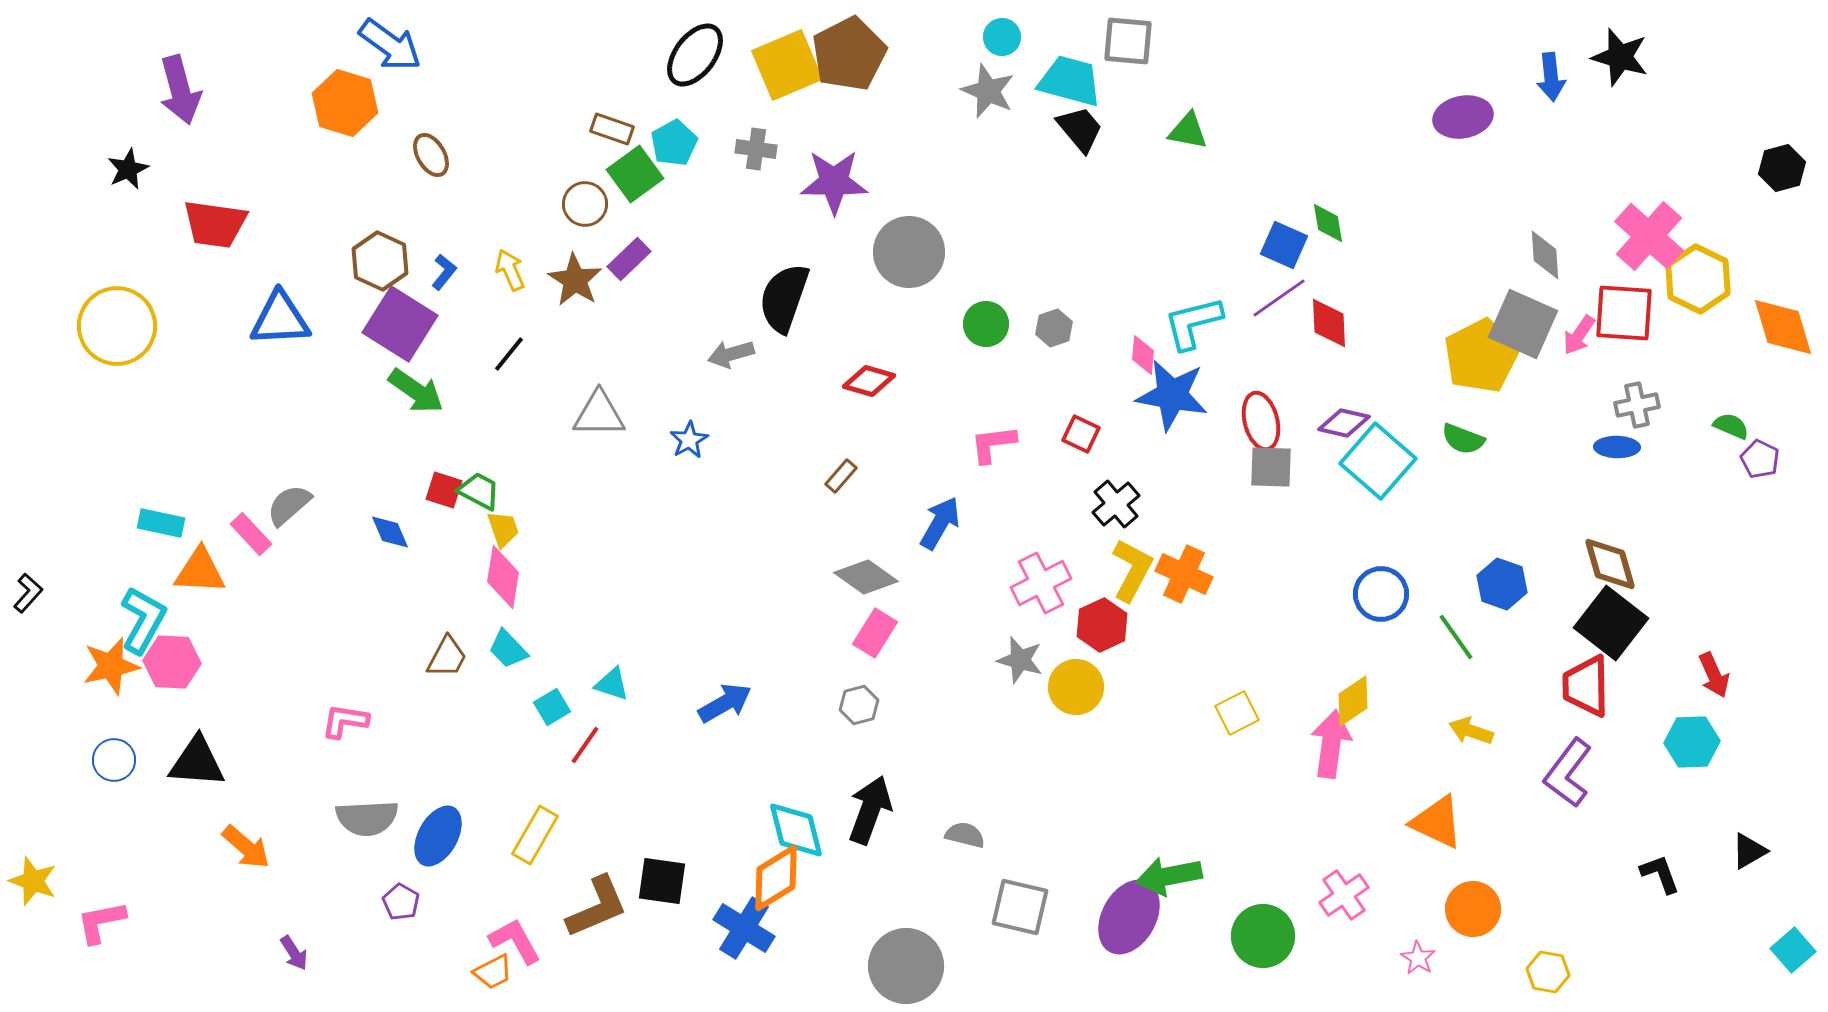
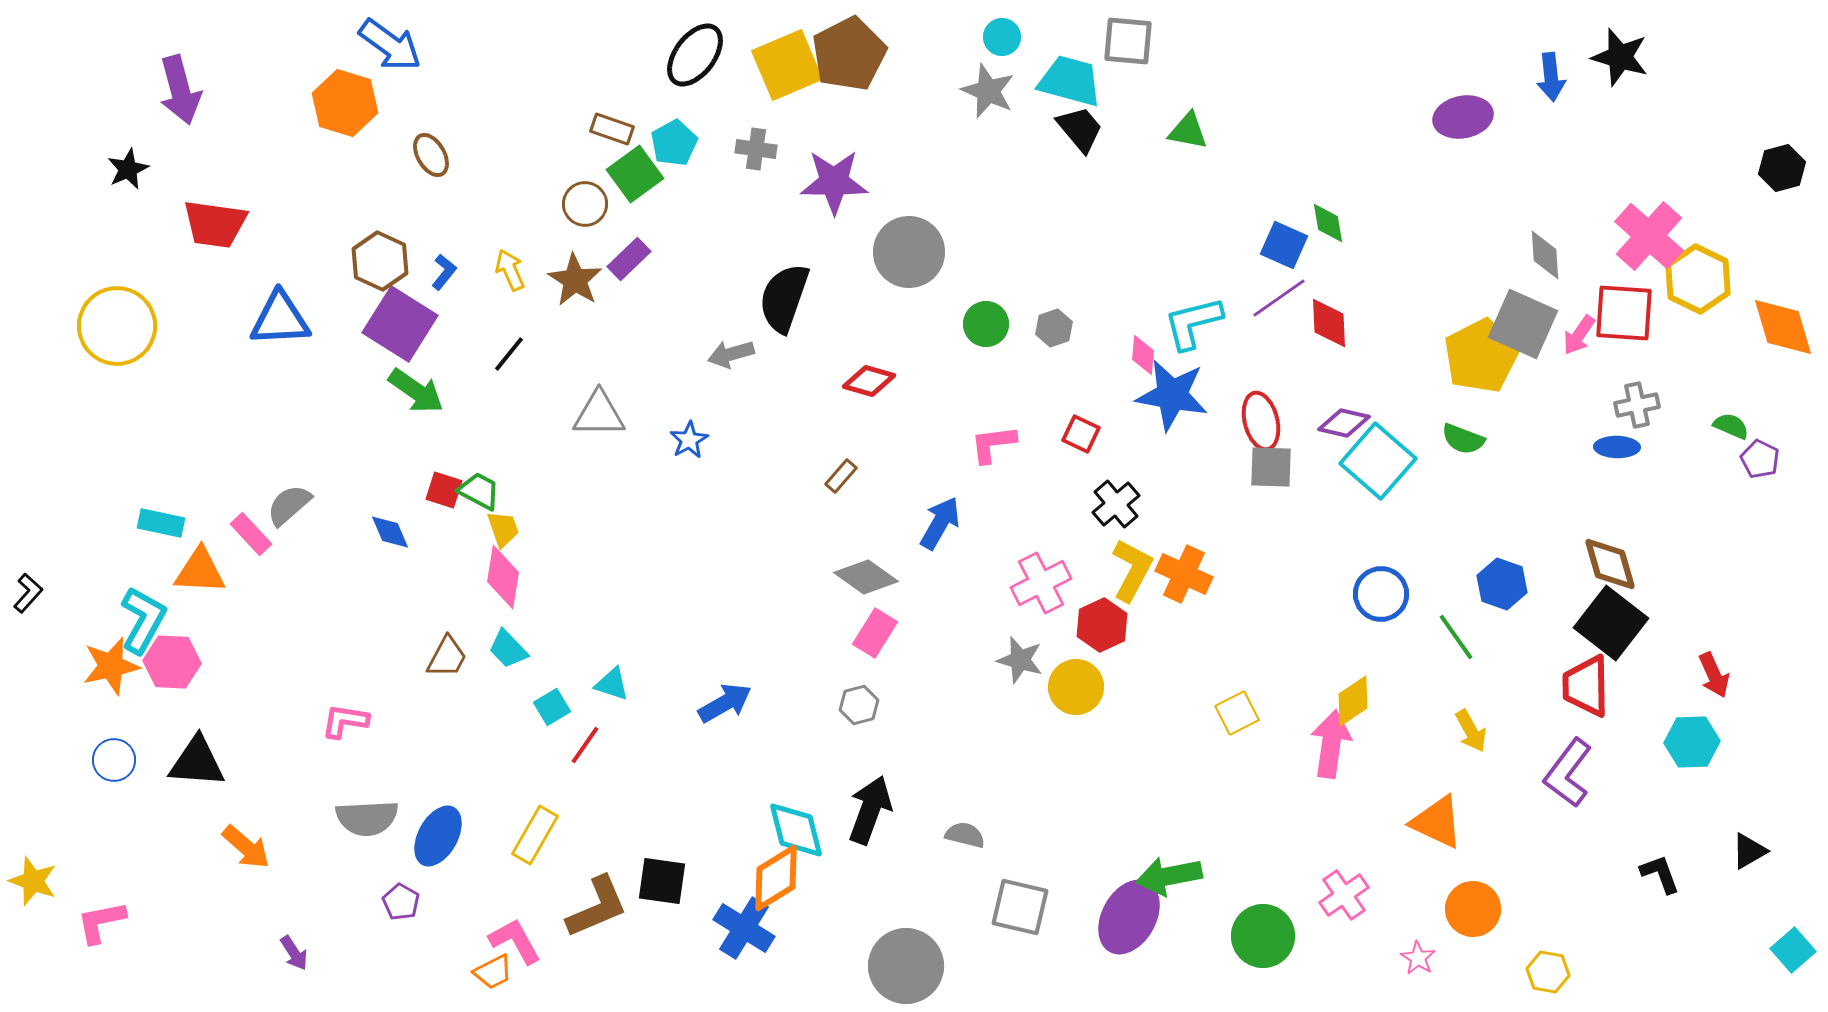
yellow arrow at (1471, 731): rotated 138 degrees counterclockwise
